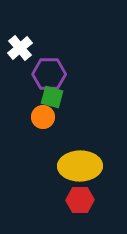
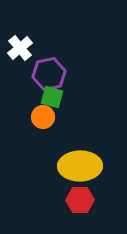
purple hexagon: rotated 12 degrees counterclockwise
